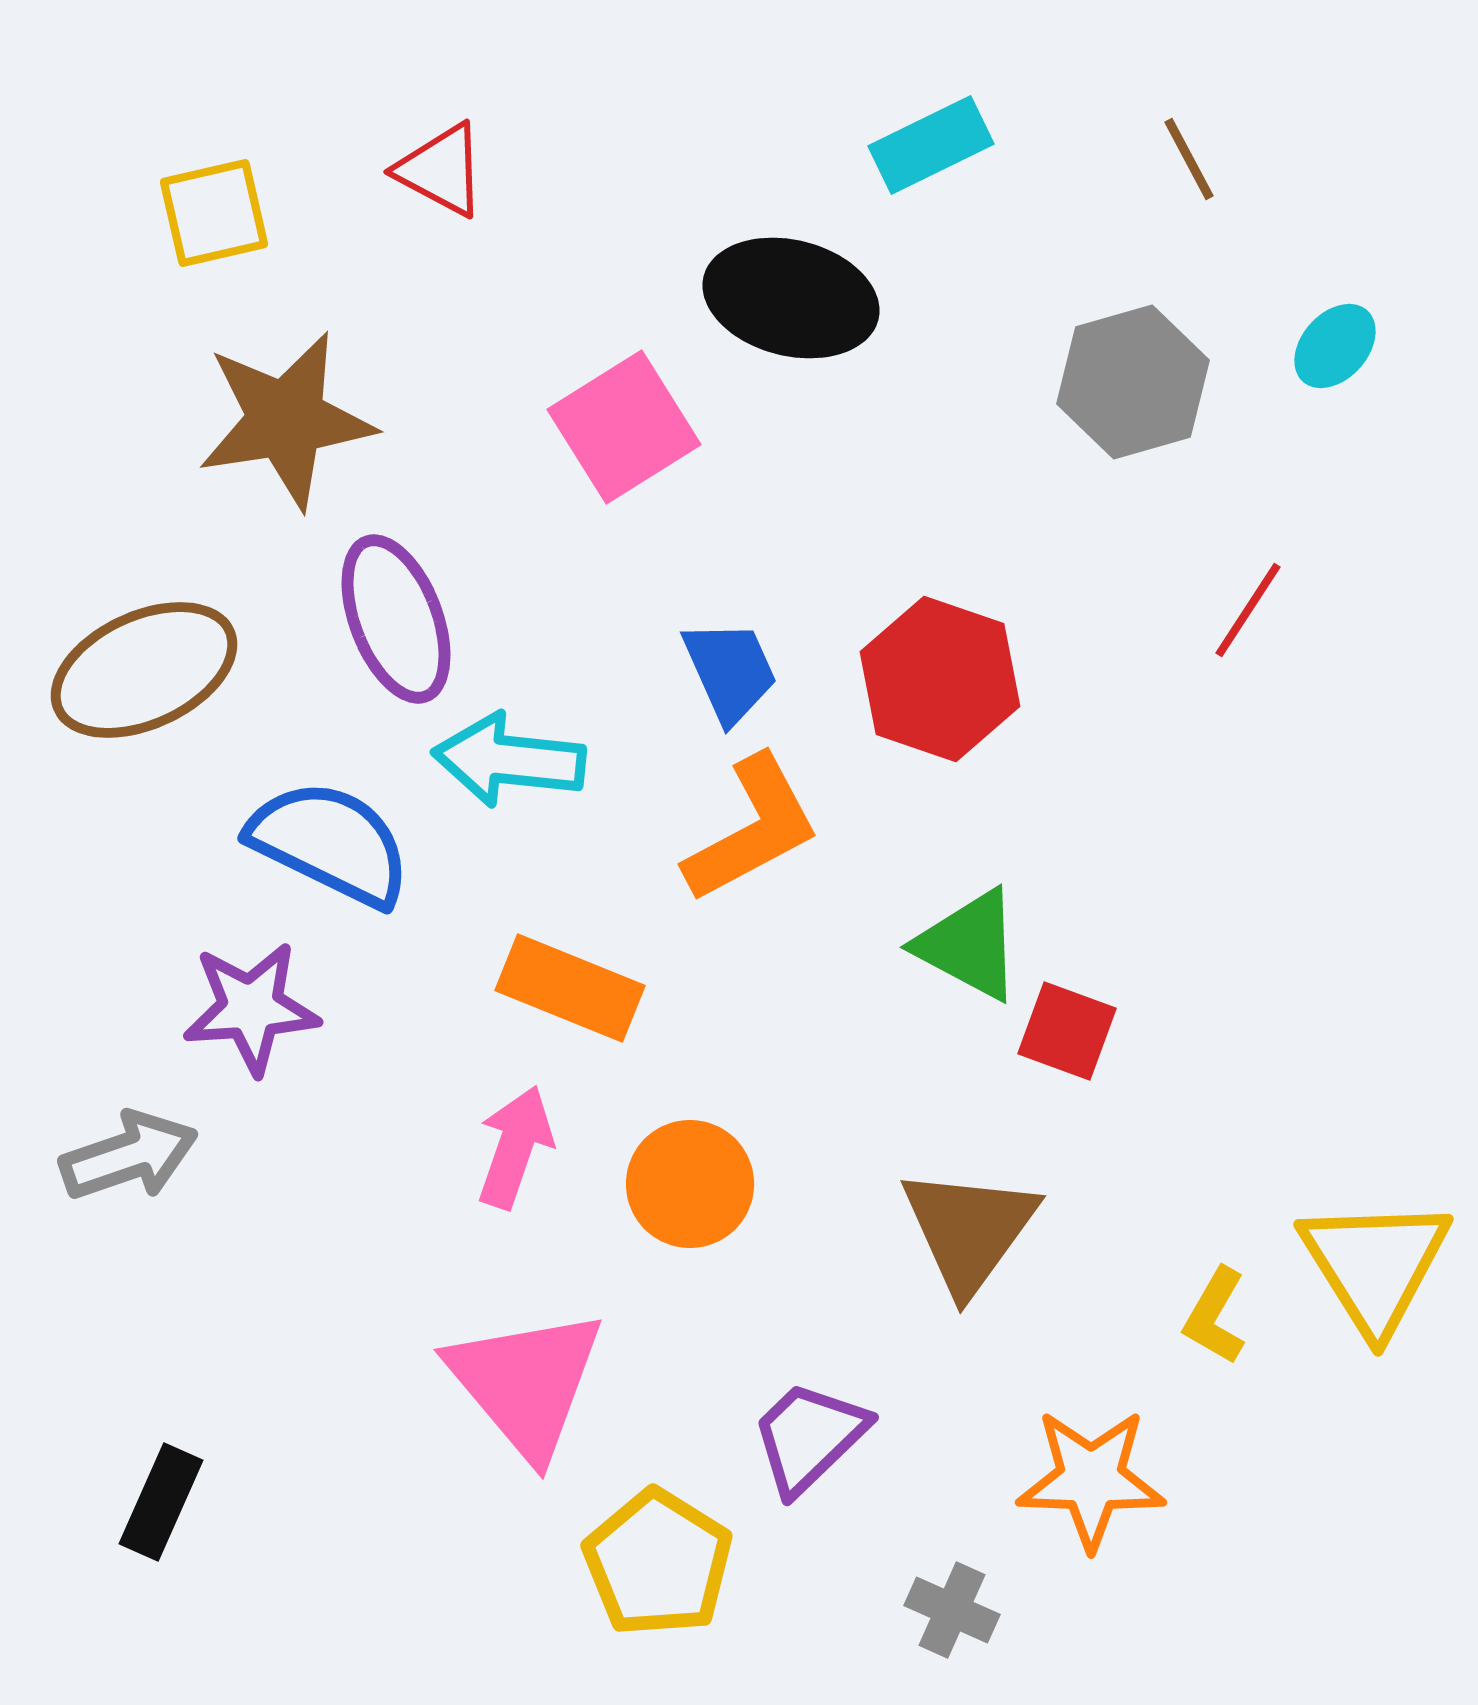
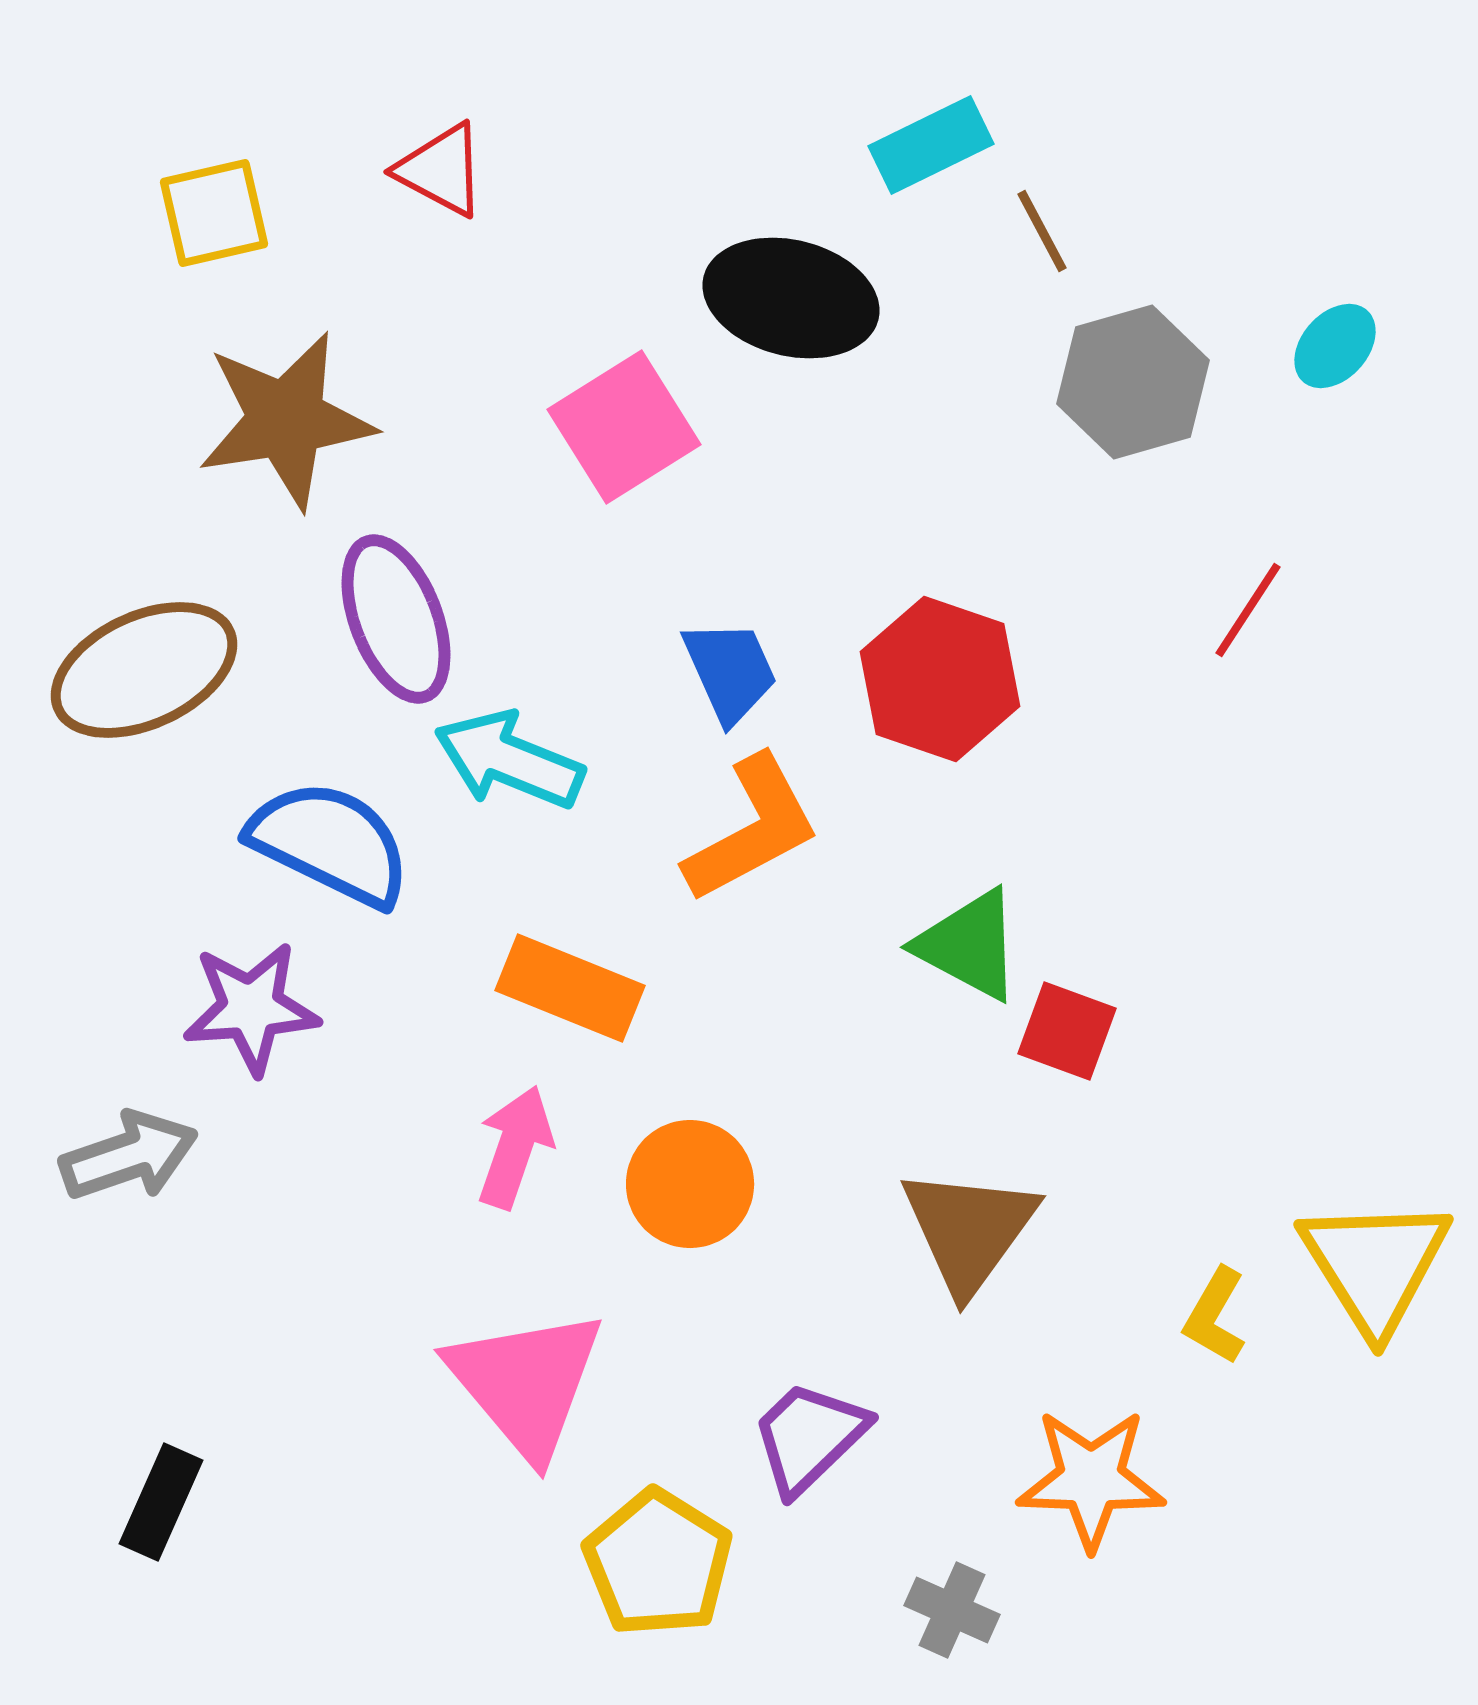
brown line: moved 147 px left, 72 px down
cyan arrow: rotated 16 degrees clockwise
